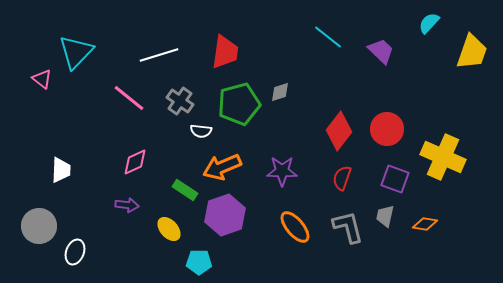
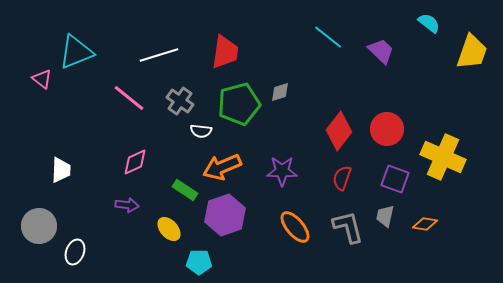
cyan semicircle: rotated 85 degrees clockwise
cyan triangle: rotated 24 degrees clockwise
